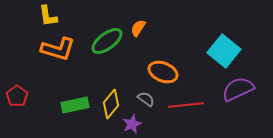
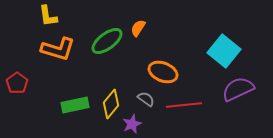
red pentagon: moved 13 px up
red line: moved 2 px left
